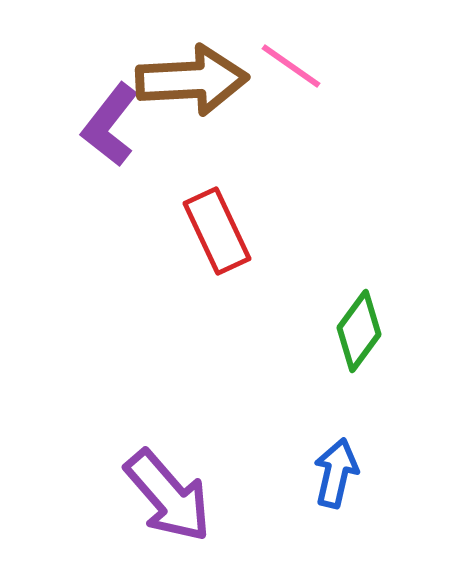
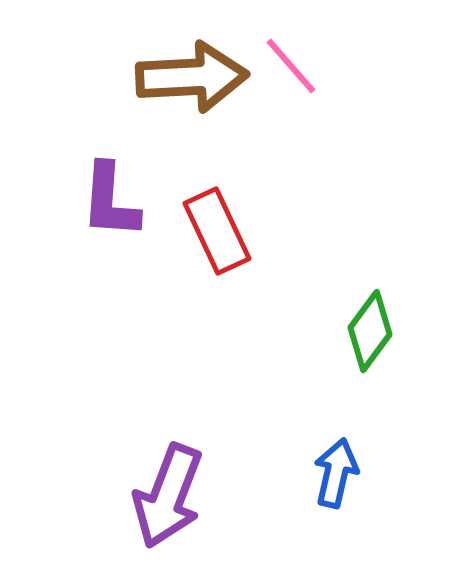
pink line: rotated 14 degrees clockwise
brown arrow: moved 3 px up
purple L-shape: moved 76 px down; rotated 34 degrees counterclockwise
green diamond: moved 11 px right
purple arrow: rotated 62 degrees clockwise
